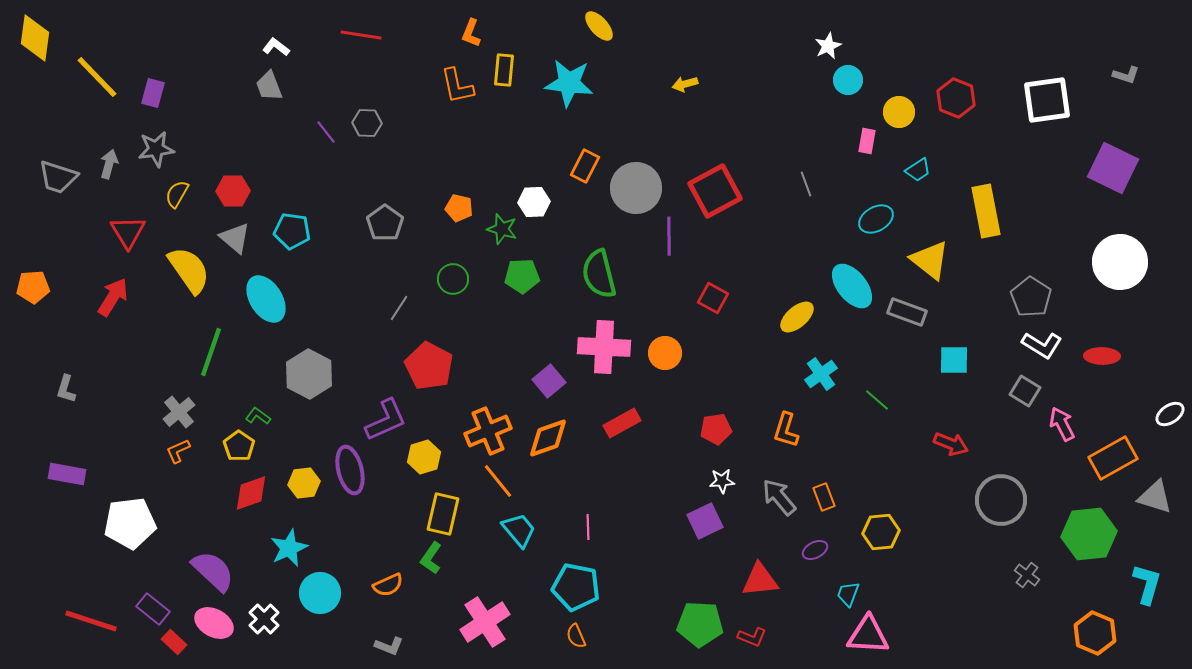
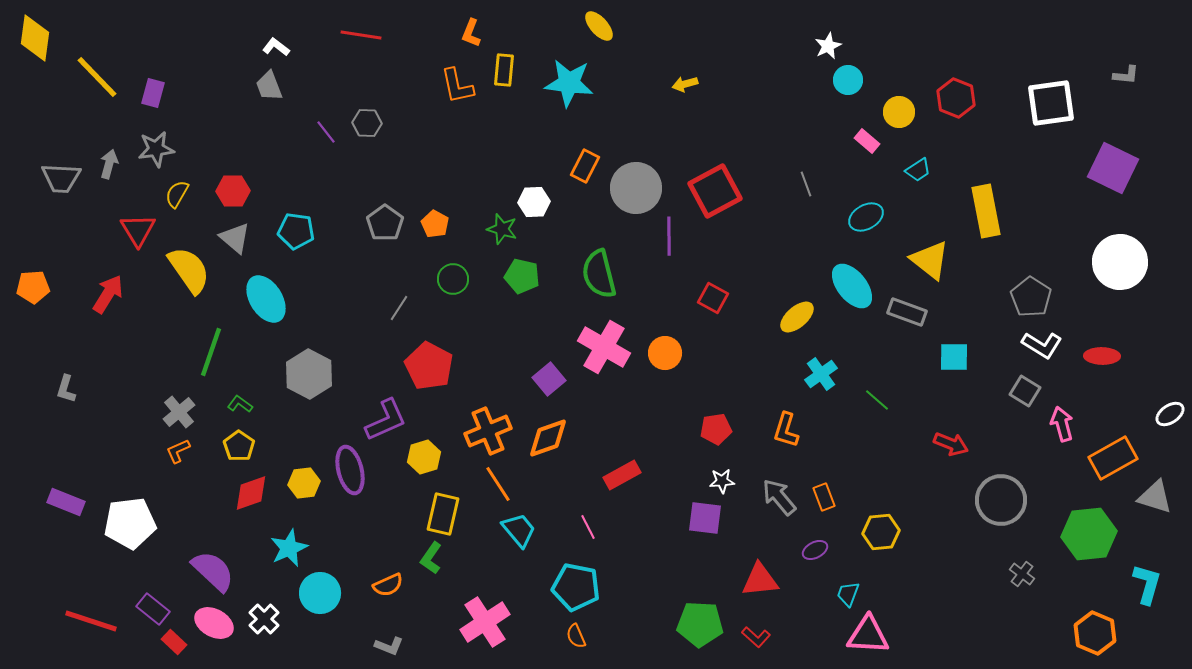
gray L-shape at (1126, 75): rotated 12 degrees counterclockwise
white square at (1047, 100): moved 4 px right, 3 px down
pink rectangle at (867, 141): rotated 60 degrees counterclockwise
gray trapezoid at (58, 177): moved 3 px right, 1 px down; rotated 15 degrees counterclockwise
orange pentagon at (459, 208): moved 24 px left, 16 px down; rotated 16 degrees clockwise
cyan ellipse at (876, 219): moved 10 px left, 2 px up
cyan pentagon at (292, 231): moved 4 px right
red triangle at (128, 232): moved 10 px right, 2 px up
green pentagon at (522, 276): rotated 16 degrees clockwise
red arrow at (113, 297): moved 5 px left, 3 px up
pink cross at (604, 347): rotated 27 degrees clockwise
cyan square at (954, 360): moved 3 px up
purple square at (549, 381): moved 2 px up
green L-shape at (258, 416): moved 18 px left, 12 px up
red rectangle at (622, 423): moved 52 px down
pink arrow at (1062, 424): rotated 12 degrees clockwise
purple rectangle at (67, 474): moved 1 px left, 28 px down; rotated 12 degrees clockwise
orange line at (498, 481): moved 3 px down; rotated 6 degrees clockwise
purple square at (705, 521): moved 3 px up; rotated 33 degrees clockwise
pink line at (588, 527): rotated 25 degrees counterclockwise
gray cross at (1027, 575): moved 5 px left, 1 px up
red L-shape at (752, 637): moved 4 px right; rotated 20 degrees clockwise
